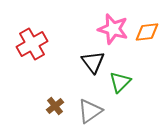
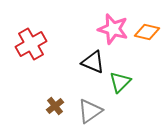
orange diamond: rotated 20 degrees clockwise
red cross: moved 1 px left
black triangle: rotated 30 degrees counterclockwise
